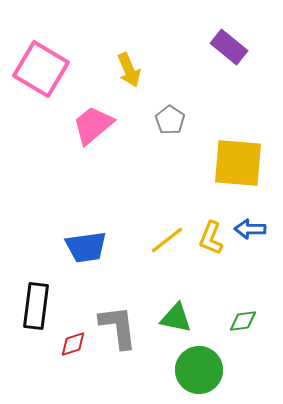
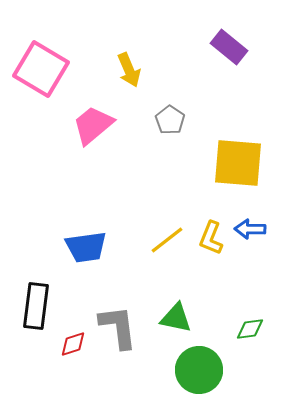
green diamond: moved 7 px right, 8 px down
